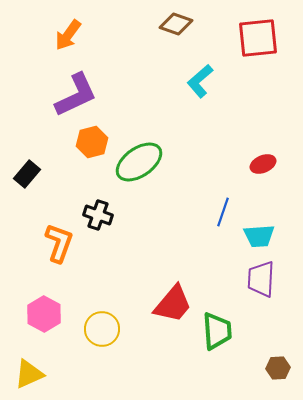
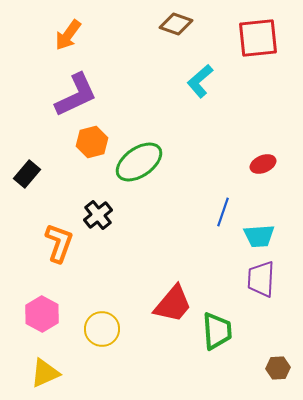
black cross: rotated 32 degrees clockwise
pink hexagon: moved 2 px left
yellow triangle: moved 16 px right, 1 px up
